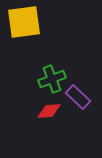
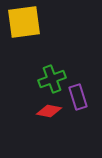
purple rectangle: rotated 30 degrees clockwise
red diamond: rotated 15 degrees clockwise
